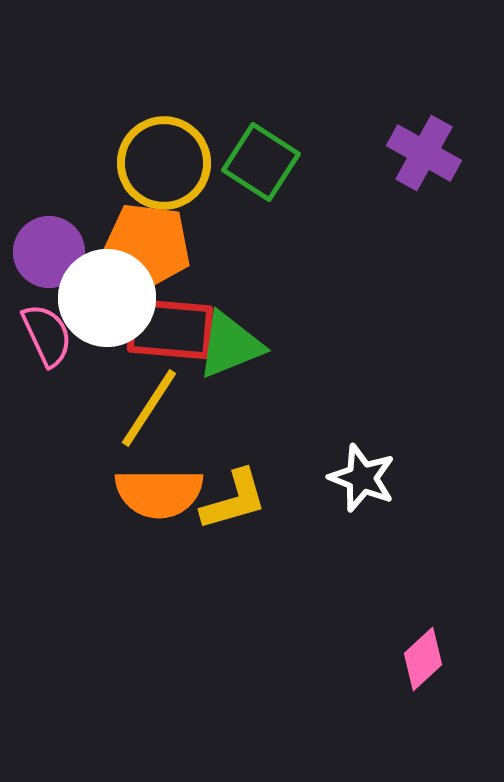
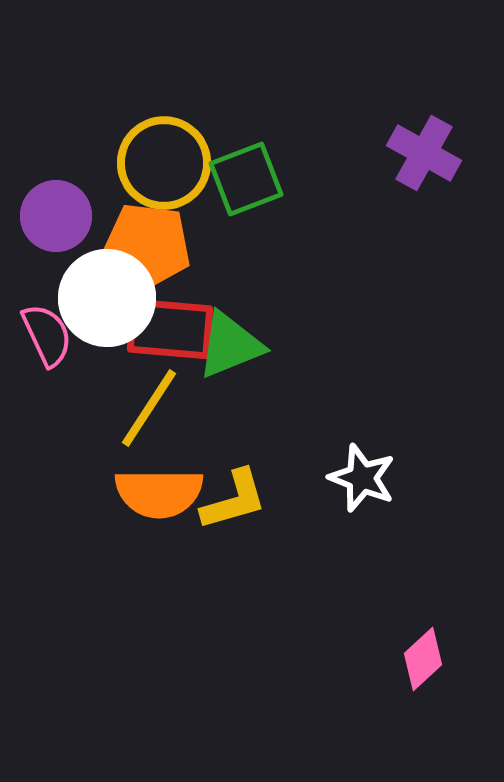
green square: moved 15 px left, 17 px down; rotated 36 degrees clockwise
purple circle: moved 7 px right, 36 px up
